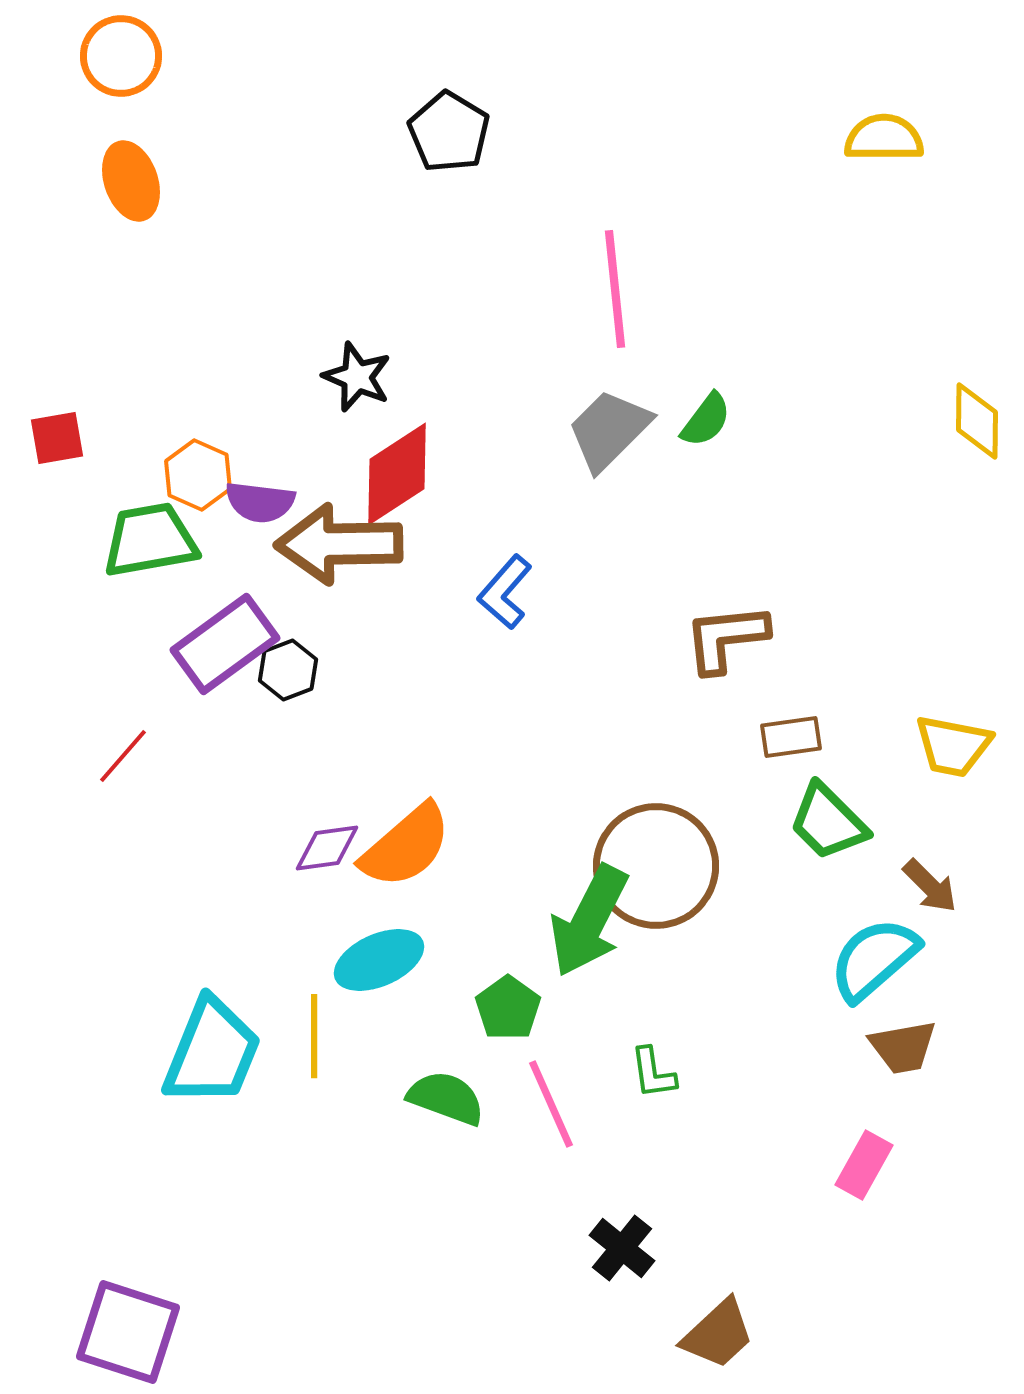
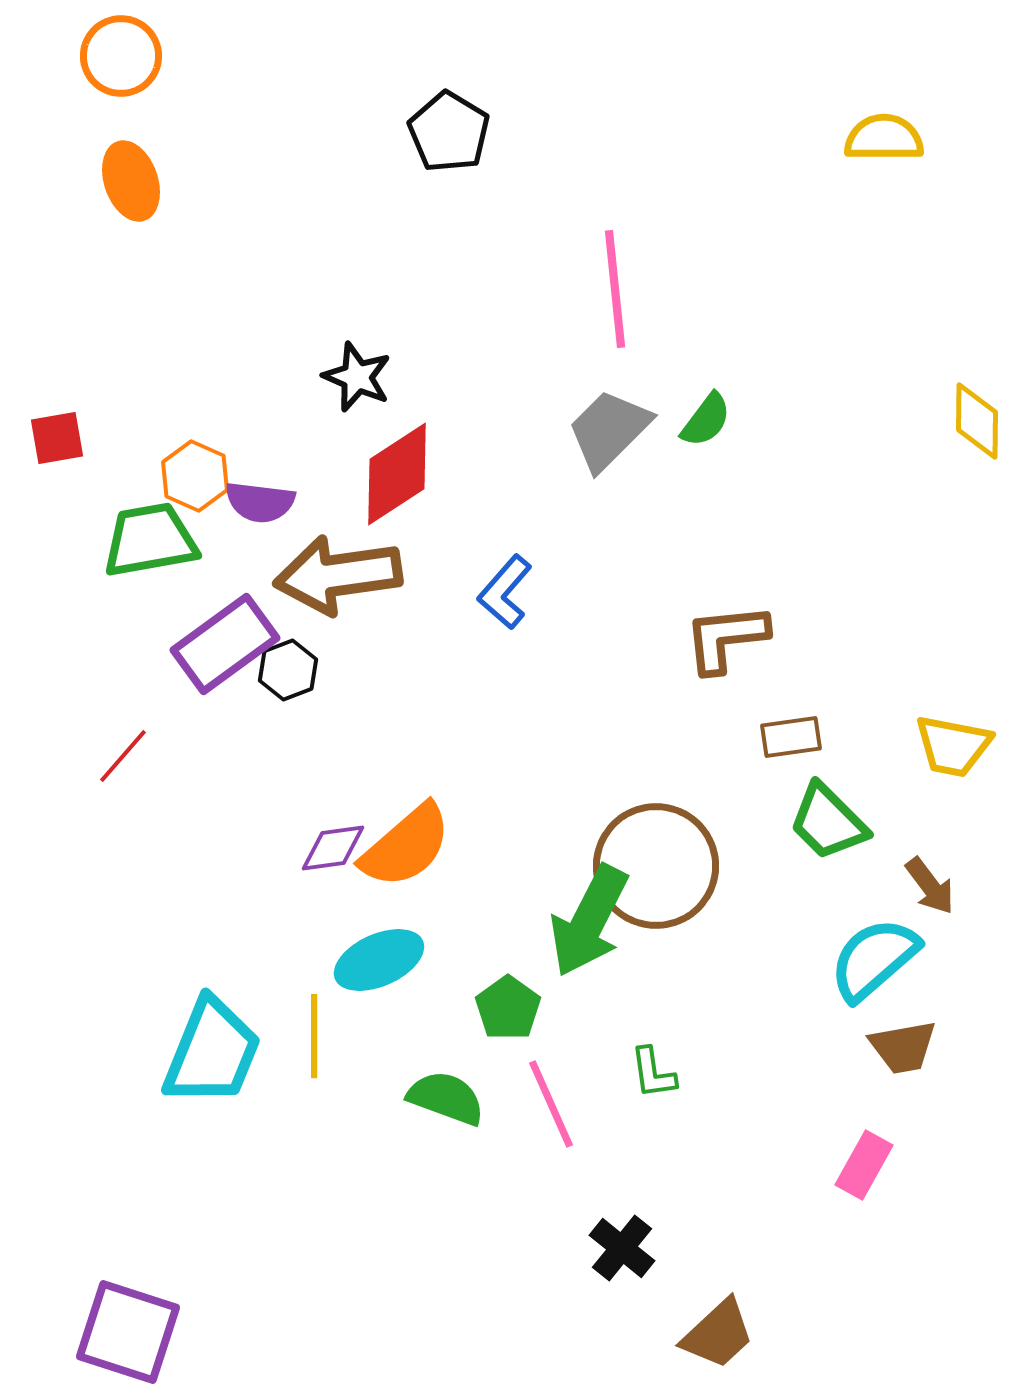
orange hexagon at (198, 475): moved 3 px left, 1 px down
brown arrow at (339, 544): moved 1 px left, 31 px down; rotated 7 degrees counterclockwise
purple diamond at (327, 848): moved 6 px right
brown arrow at (930, 886): rotated 8 degrees clockwise
